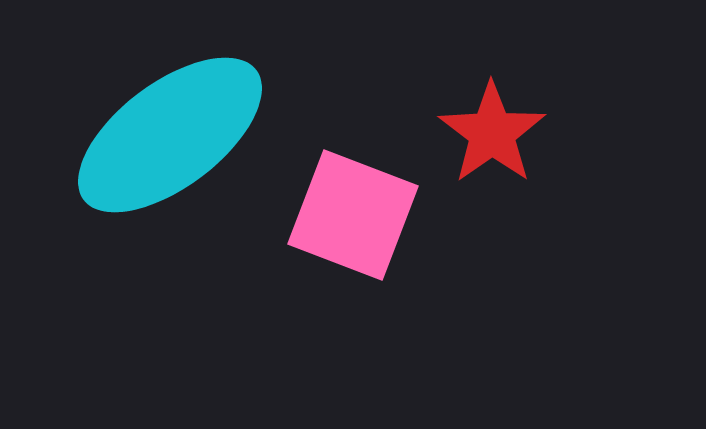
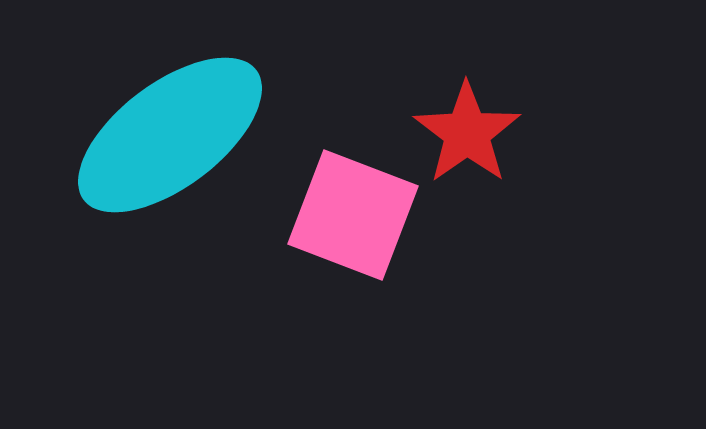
red star: moved 25 px left
